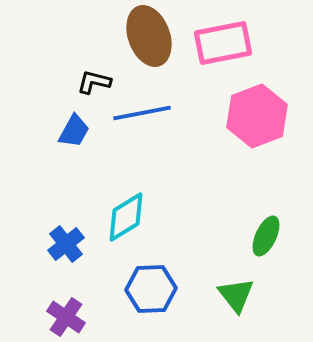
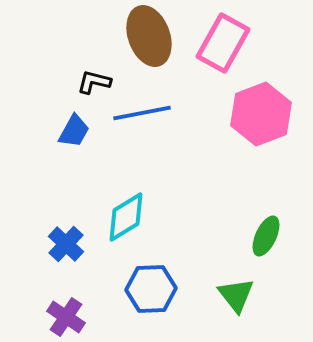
pink rectangle: rotated 50 degrees counterclockwise
pink hexagon: moved 4 px right, 2 px up
blue cross: rotated 9 degrees counterclockwise
